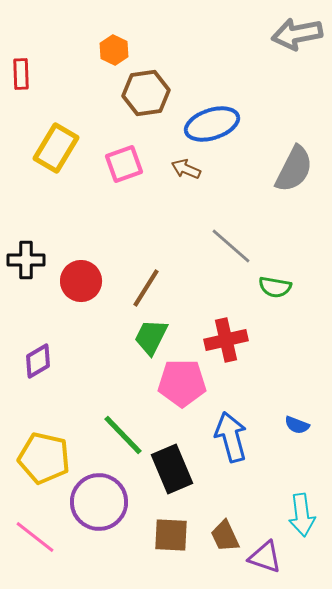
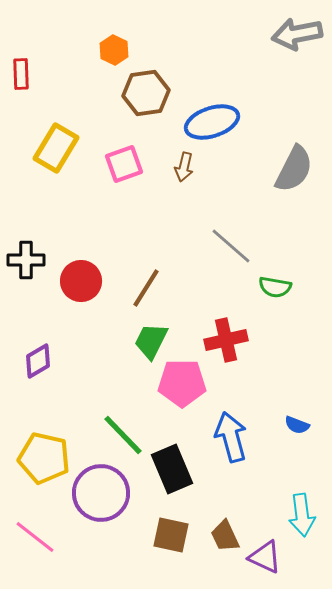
blue ellipse: moved 2 px up
brown arrow: moved 2 px left, 2 px up; rotated 100 degrees counterclockwise
green trapezoid: moved 4 px down
purple circle: moved 2 px right, 9 px up
brown square: rotated 9 degrees clockwise
purple triangle: rotated 6 degrees clockwise
